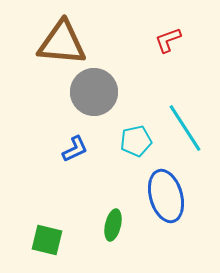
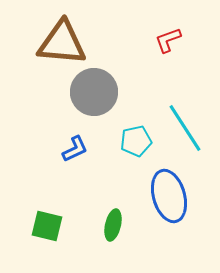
blue ellipse: moved 3 px right
green square: moved 14 px up
